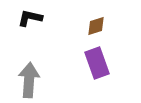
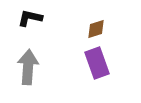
brown diamond: moved 3 px down
gray arrow: moved 1 px left, 13 px up
